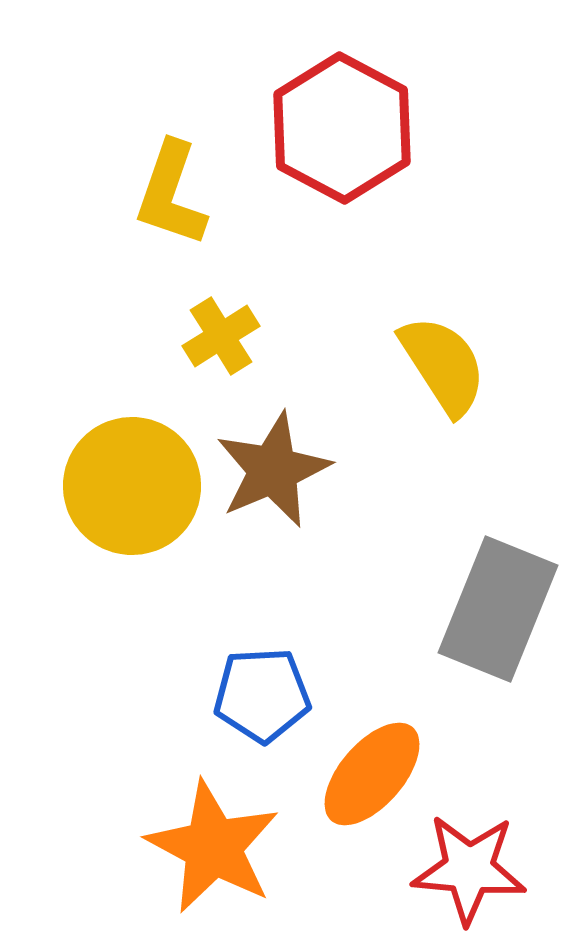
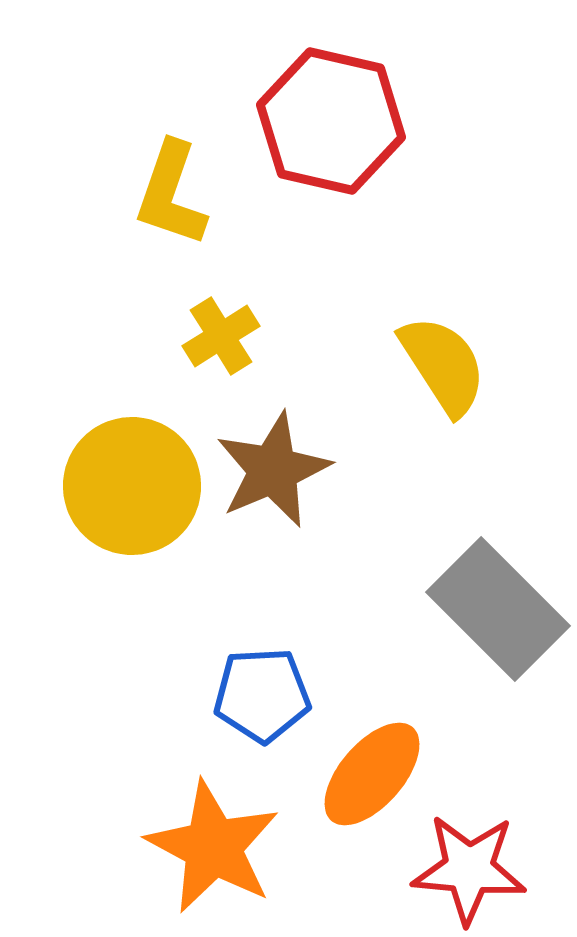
red hexagon: moved 11 px left, 7 px up; rotated 15 degrees counterclockwise
gray rectangle: rotated 67 degrees counterclockwise
